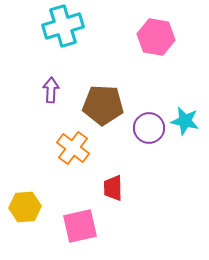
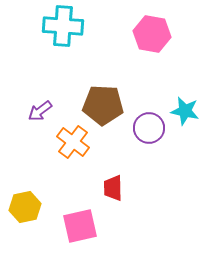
cyan cross: rotated 21 degrees clockwise
pink hexagon: moved 4 px left, 3 px up
purple arrow: moved 11 px left, 21 px down; rotated 130 degrees counterclockwise
cyan star: moved 10 px up
orange cross: moved 6 px up
yellow hexagon: rotated 8 degrees counterclockwise
